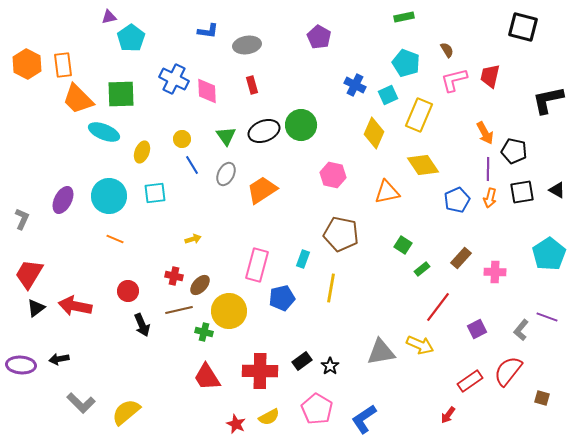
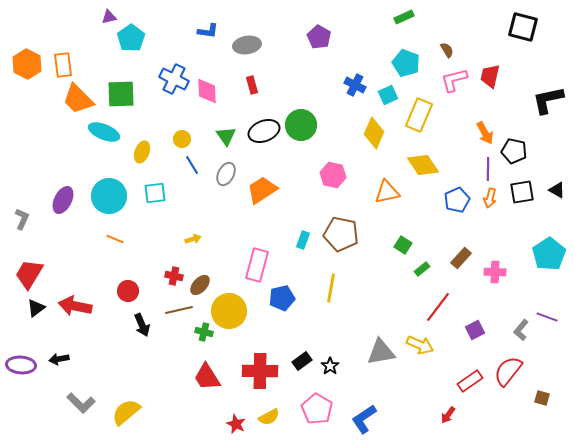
green rectangle at (404, 17): rotated 12 degrees counterclockwise
cyan rectangle at (303, 259): moved 19 px up
purple square at (477, 329): moved 2 px left, 1 px down
